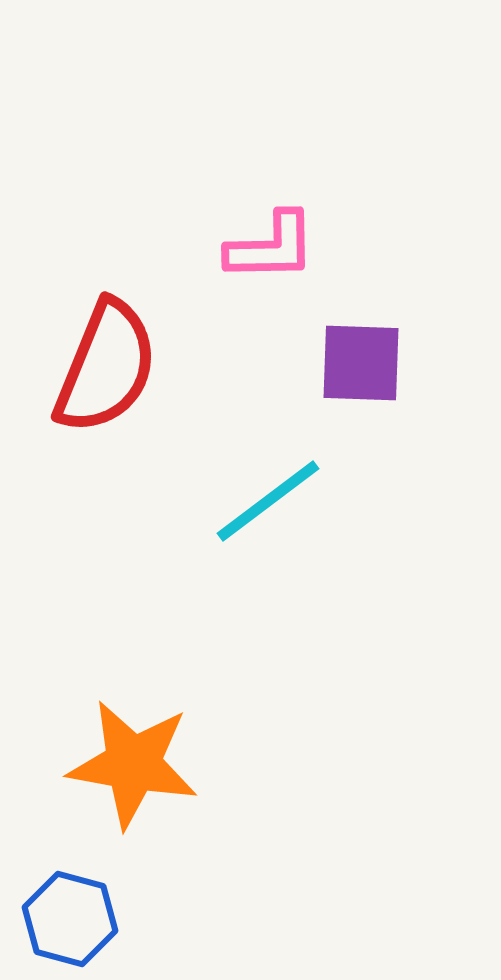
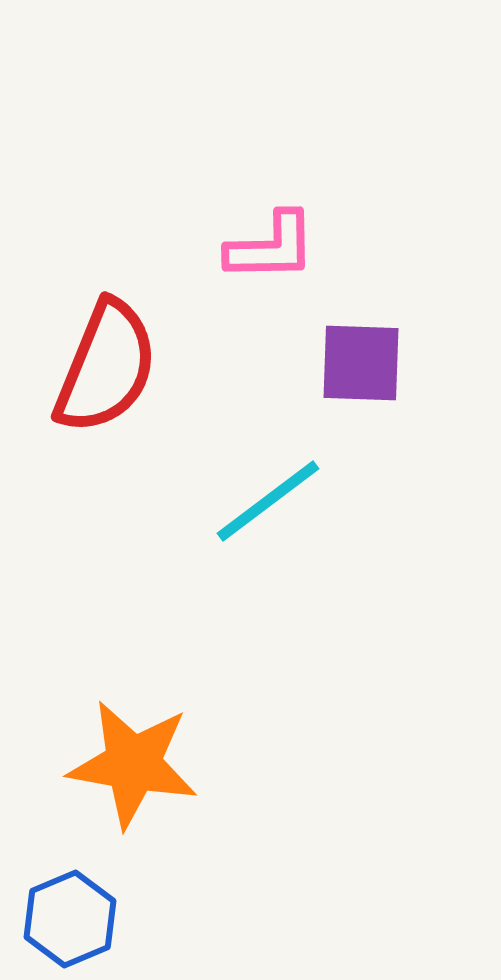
blue hexagon: rotated 22 degrees clockwise
